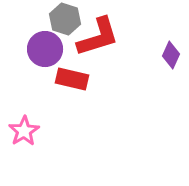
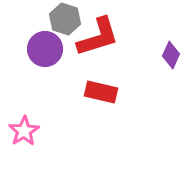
red rectangle: moved 29 px right, 13 px down
